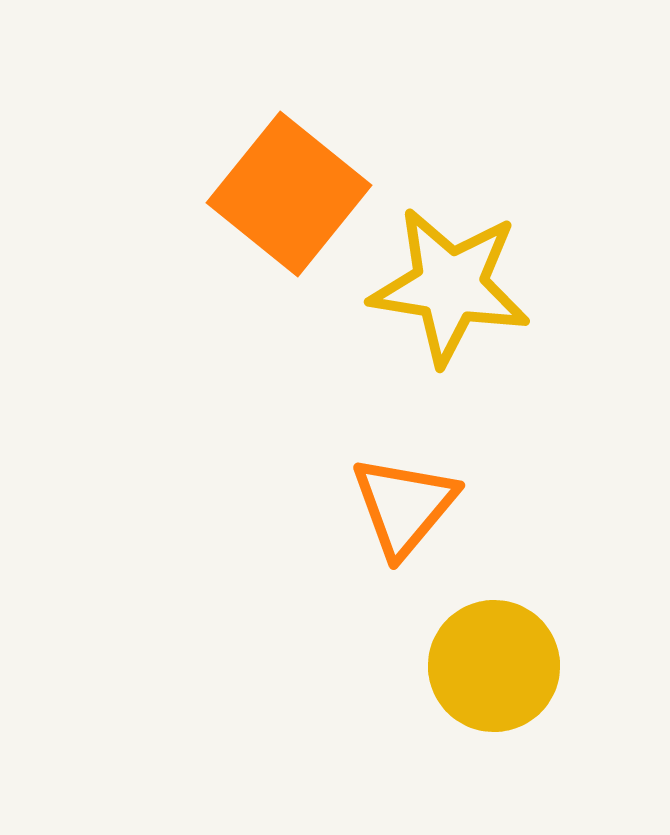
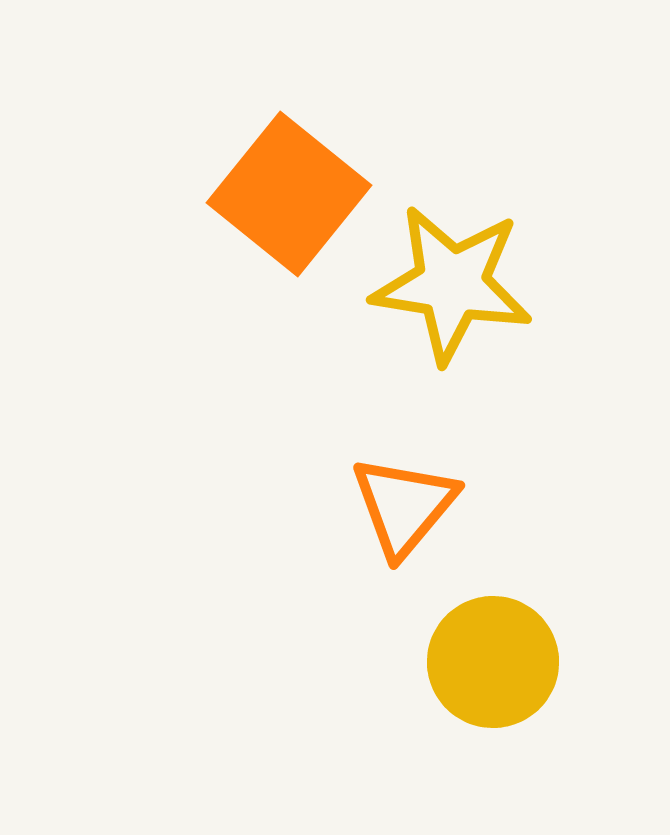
yellow star: moved 2 px right, 2 px up
yellow circle: moved 1 px left, 4 px up
